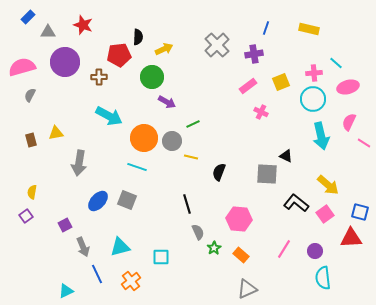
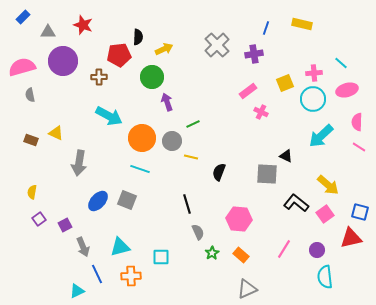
blue rectangle at (28, 17): moved 5 px left
yellow rectangle at (309, 29): moved 7 px left, 5 px up
purple circle at (65, 62): moved 2 px left, 1 px up
cyan line at (336, 63): moved 5 px right
yellow square at (281, 82): moved 4 px right, 1 px down
pink rectangle at (248, 86): moved 5 px down
pink ellipse at (348, 87): moved 1 px left, 3 px down
gray semicircle at (30, 95): rotated 40 degrees counterclockwise
purple arrow at (167, 102): rotated 138 degrees counterclockwise
pink semicircle at (349, 122): moved 8 px right; rotated 24 degrees counterclockwise
yellow triangle at (56, 133): rotated 35 degrees clockwise
cyan arrow at (321, 136): rotated 60 degrees clockwise
orange circle at (144, 138): moved 2 px left
brown rectangle at (31, 140): rotated 56 degrees counterclockwise
pink line at (364, 143): moved 5 px left, 4 px down
cyan line at (137, 167): moved 3 px right, 2 px down
purple square at (26, 216): moved 13 px right, 3 px down
red triangle at (351, 238): rotated 10 degrees counterclockwise
green star at (214, 248): moved 2 px left, 5 px down
purple circle at (315, 251): moved 2 px right, 1 px up
cyan semicircle at (323, 278): moved 2 px right, 1 px up
orange cross at (131, 281): moved 5 px up; rotated 36 degrees clockwise
cyan triangle at (66, 291): moved 11 px right
